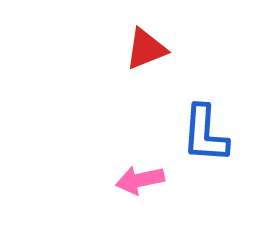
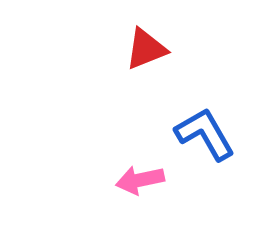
blue L-shape: rotated 146 degrees clockwise
